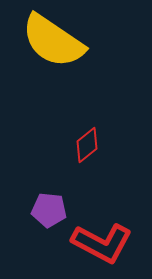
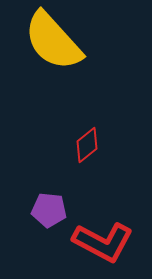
yellow semicircle: rotated 14 degrees clockwise
red L-shape: moved 1 px right, 1 px up
